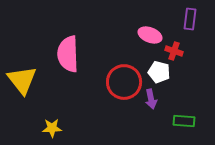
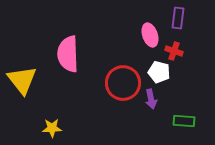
purple rectangle: moved 12 px left, 1 px up
pink ellipse: rotated 50 degrees clockwise
red circle: moved 1 px left, 1 px down
